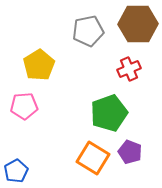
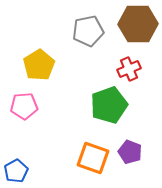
green pentagon: moved 8 px up
orange square: rotated 12 degrees counterclockwise
